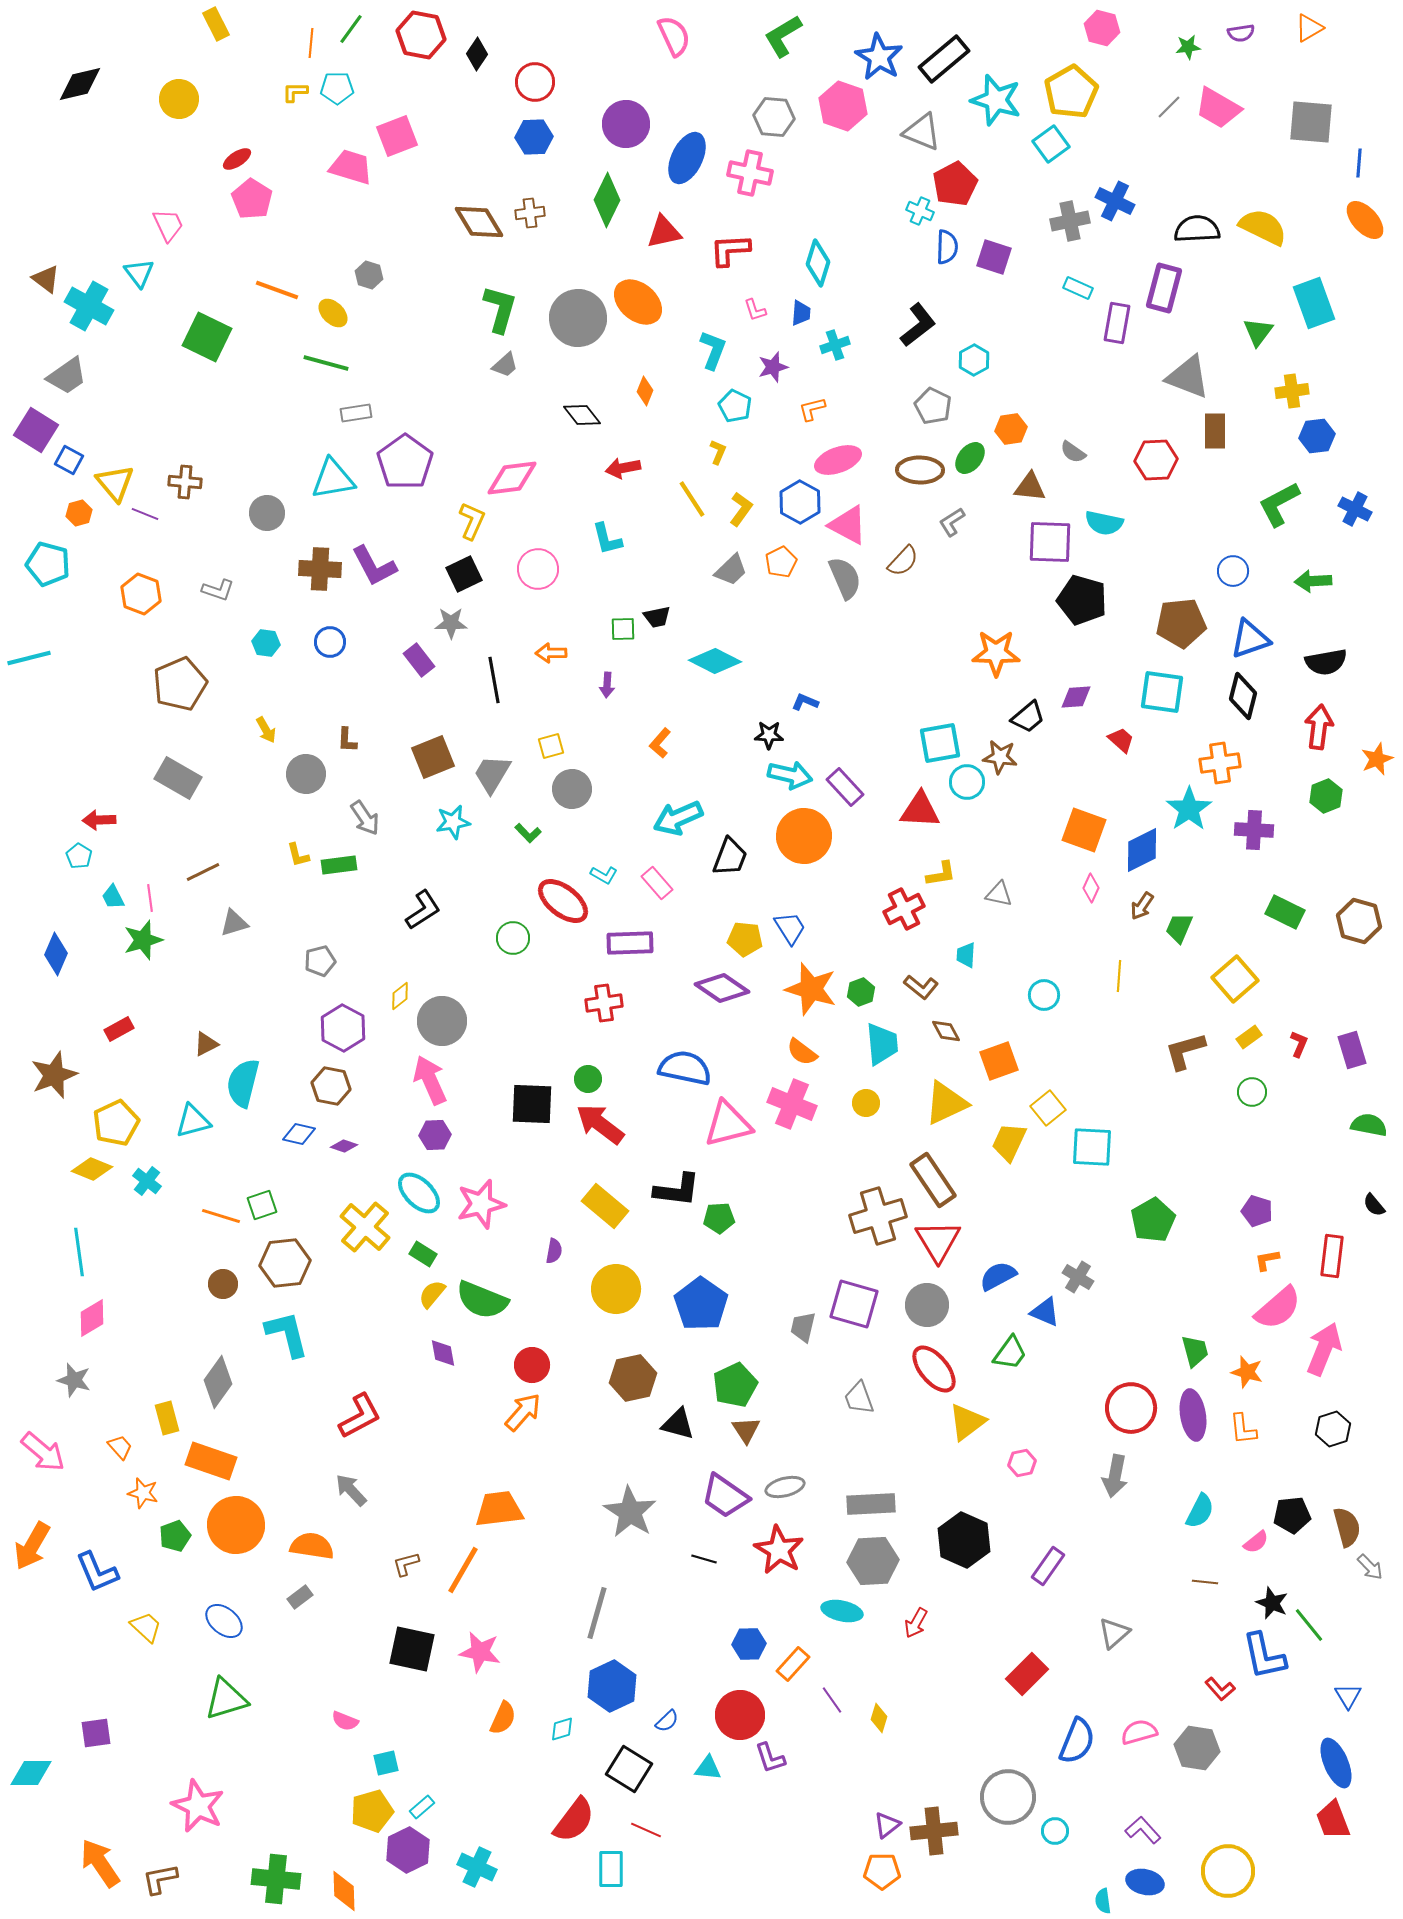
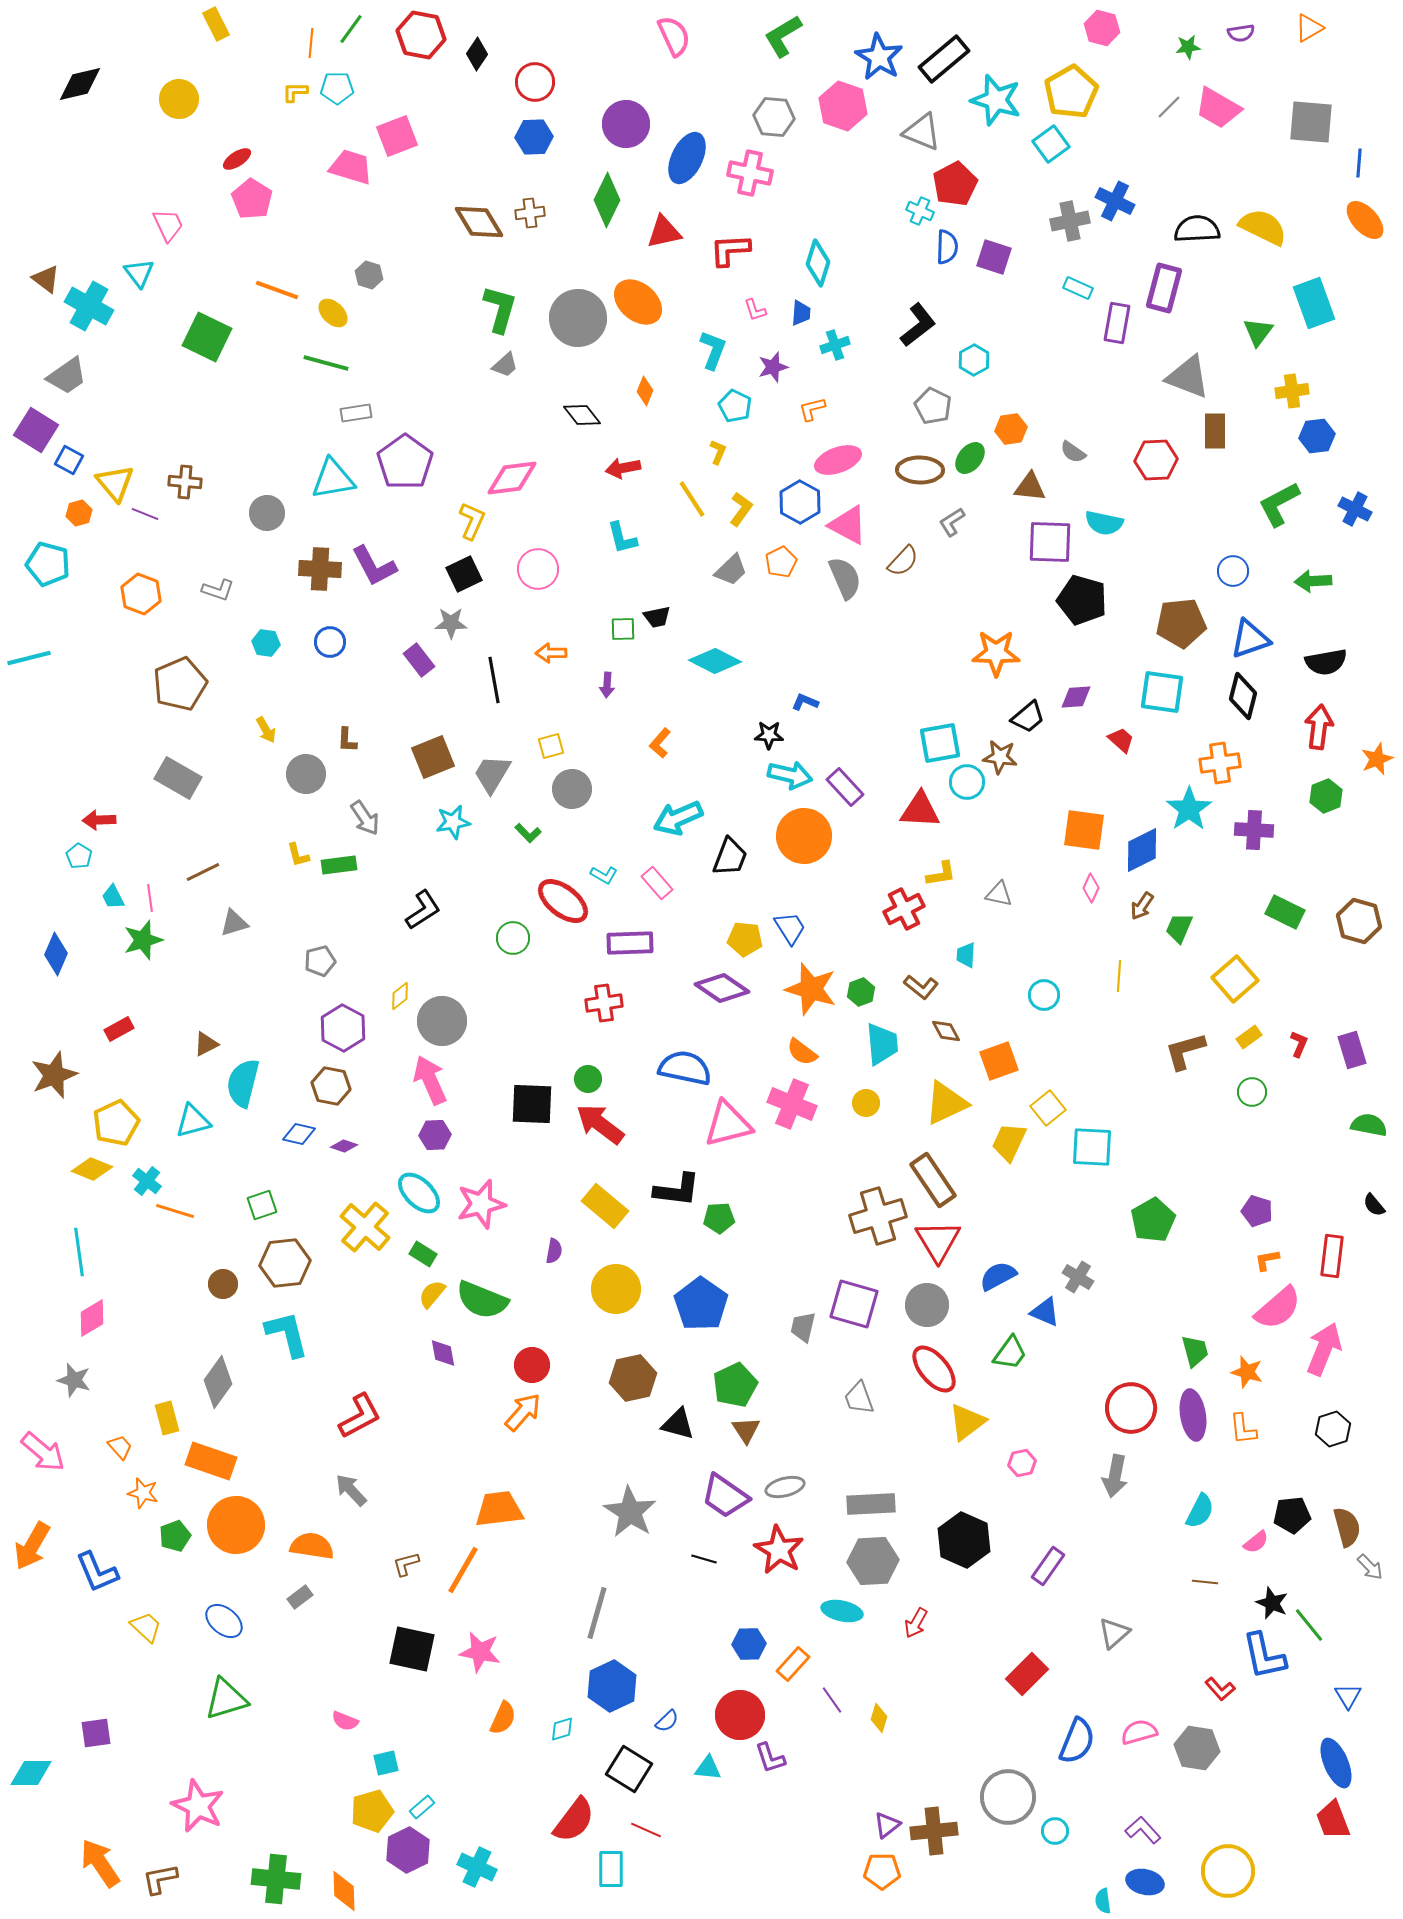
cyan L-shape at (607, 539): moved 15 px right, 1 px up
orange square at (1084, 830): rotated 12 degrees counterclockwise
orange line at (221, 1216): moved 46 px left, 5 px up
